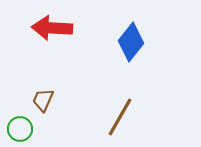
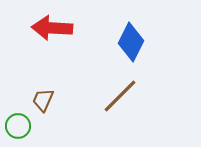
blue diamond: rotated 12 degrees counterclockwise
brown line: moved 21 px up; rotated 15 degrees clockwise
green circle: moved 2 px left, 3 px up
